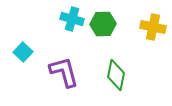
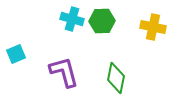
green hexagon: moved 1 px left, 3 px up
cyan square: moved 7 px left, 2 px down; rotated 24 degrees clockwise
green diamond: moved 3 px down
